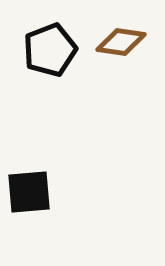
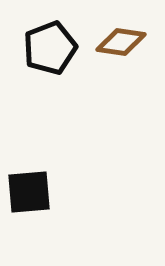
black pentagon: moved 2 px up
